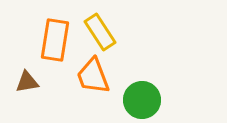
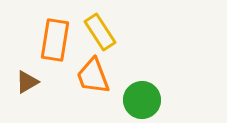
brown triangle: rotated 20 degrees counterclockwise
